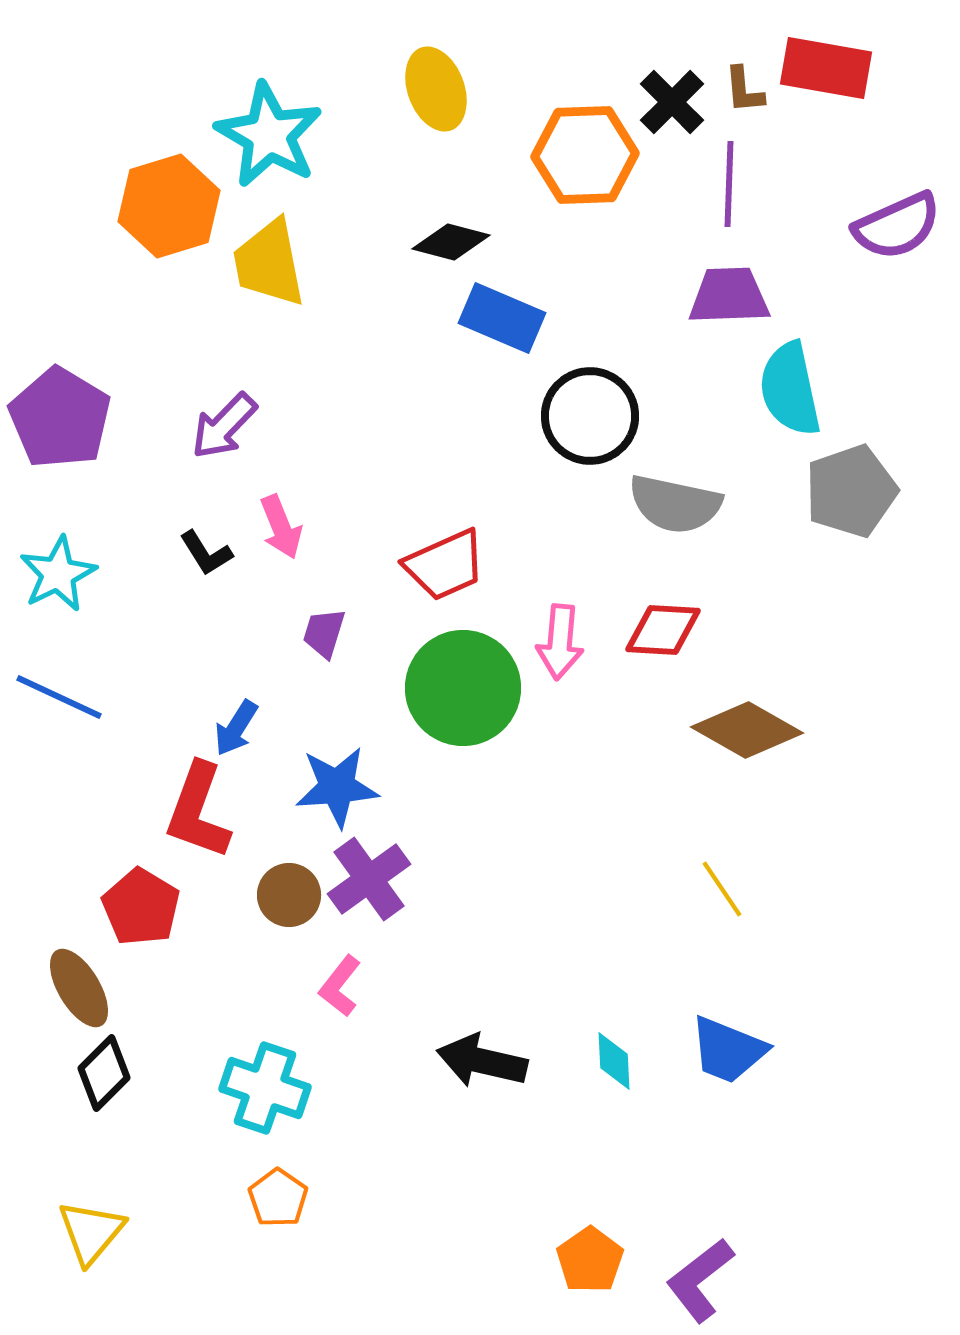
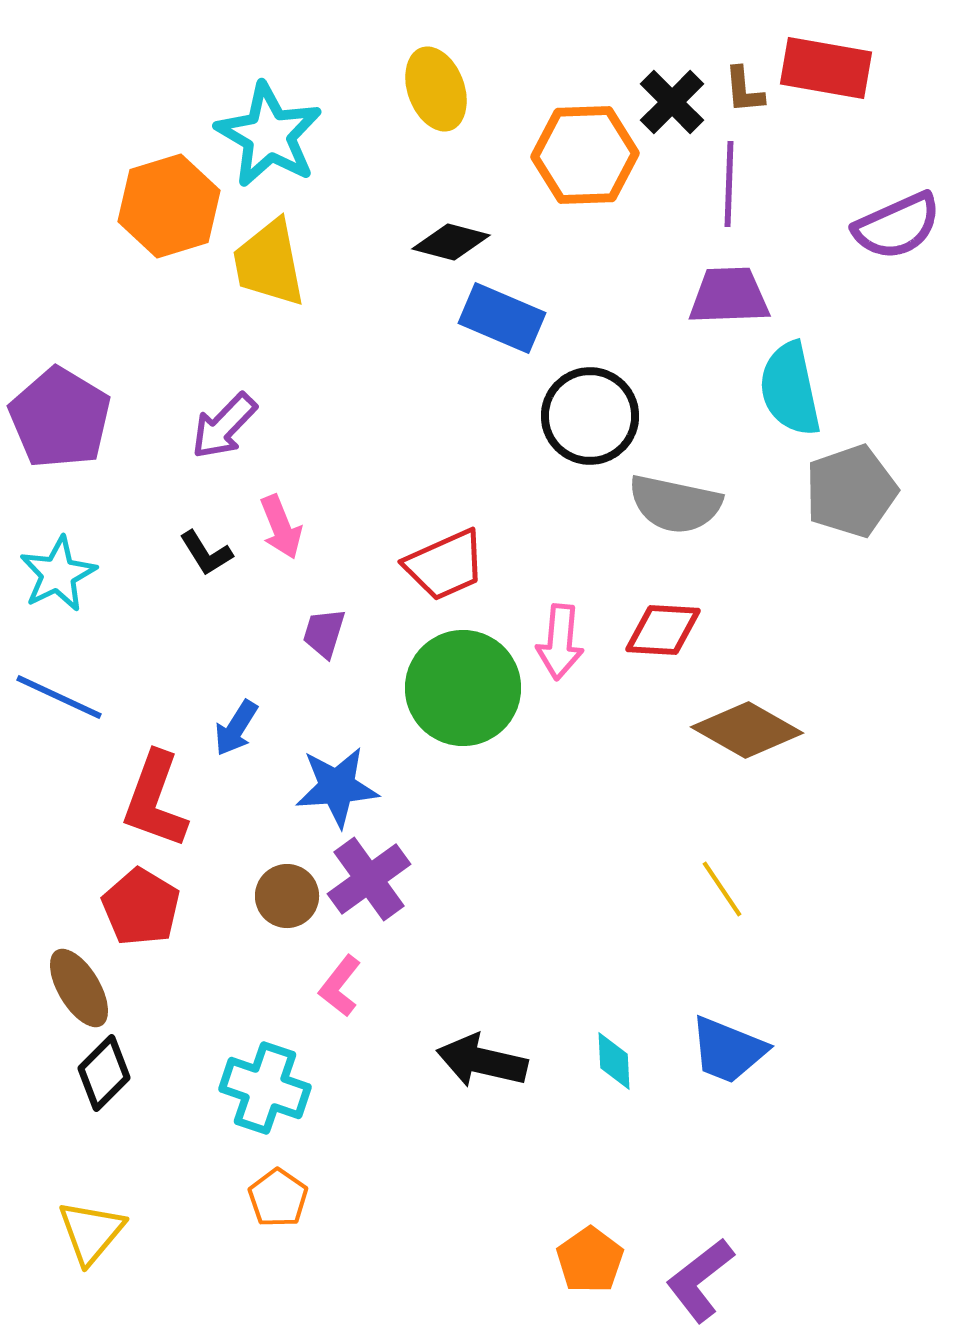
red L-shape at (198, 811): moved 43 px left, 11 px up
brown circle at (289, 895): moved 2 px left, 1 px down
